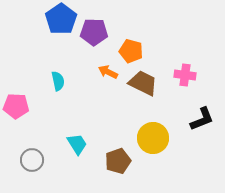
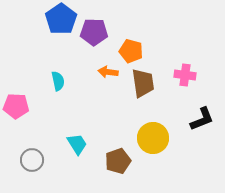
orange arrow: rotated 18 degrees counterclockwise
brown trapezoid: rotated 56 degrees clockwise
